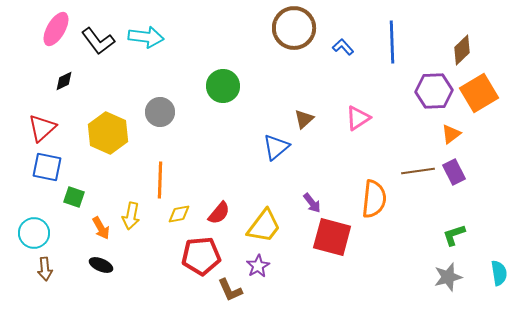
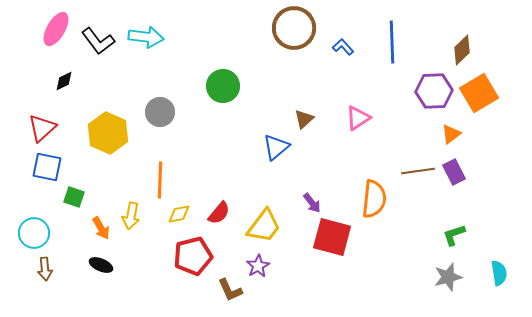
red pentagon: moved 8 px left; rotated 9 degrees counterclockwise
